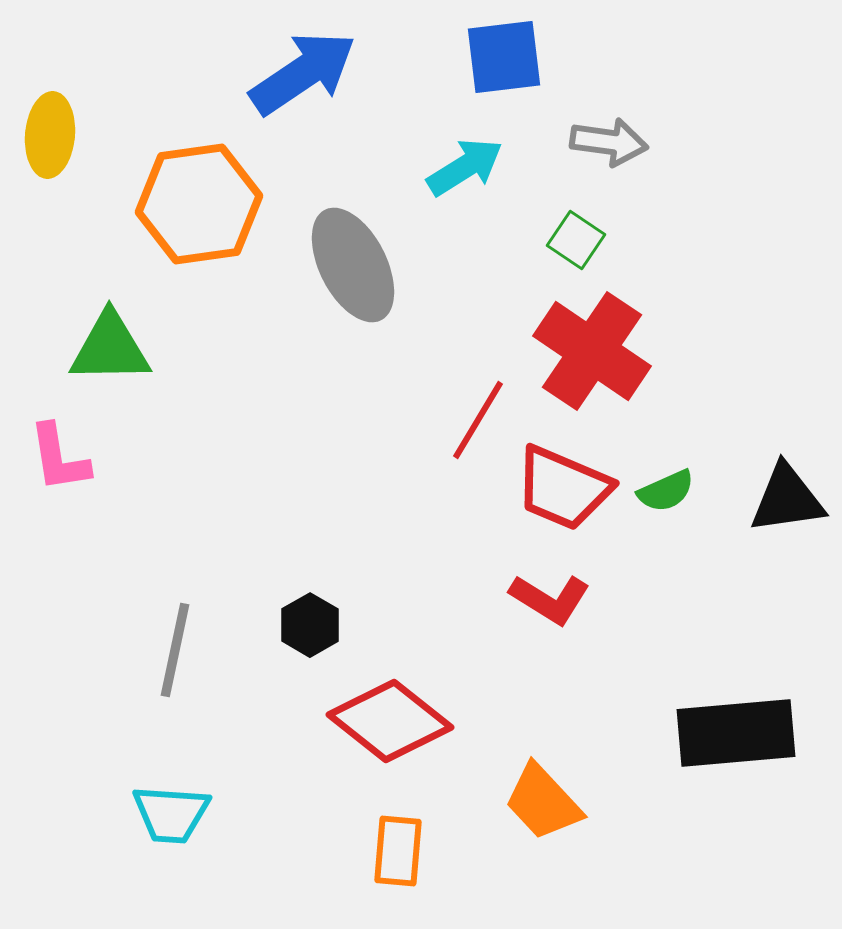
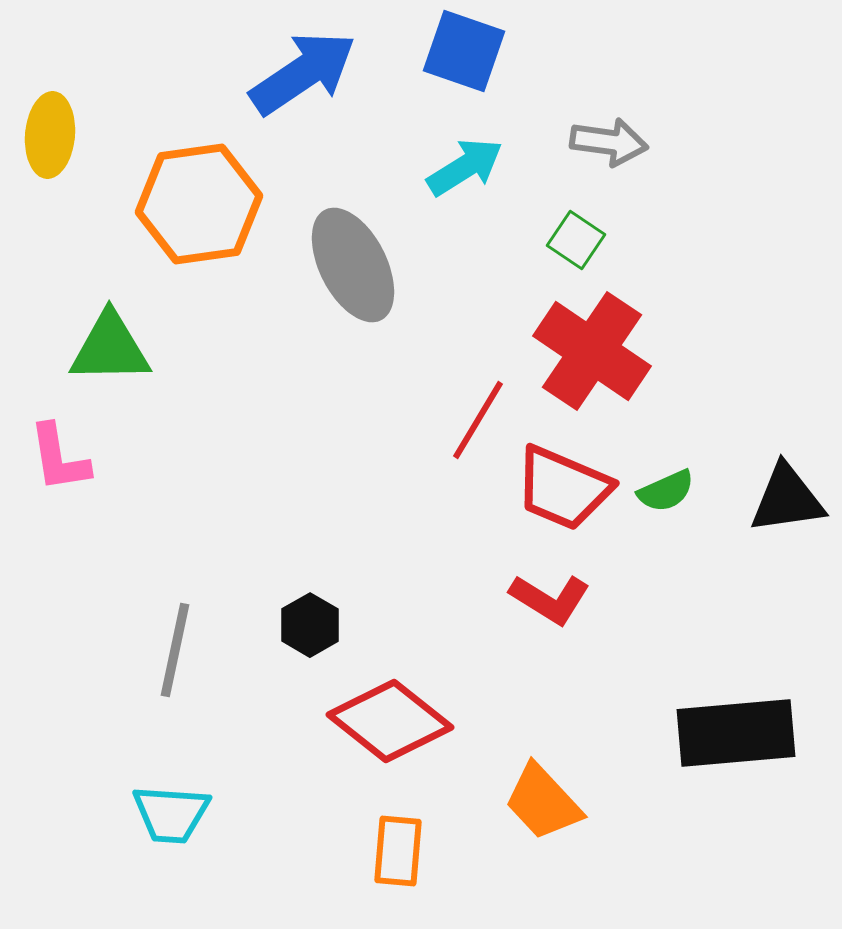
blue square: moved 40 px left, 6 px up; rotated 26 degrees clockwise
